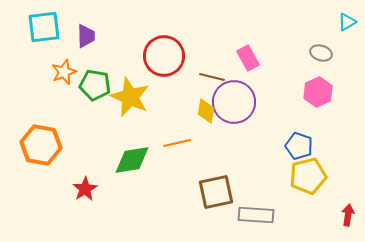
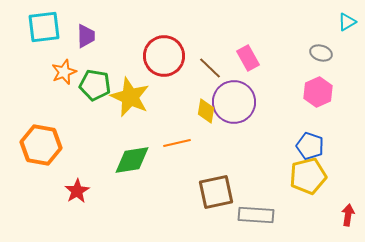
brown line: moved 2 px left, 9 px up; rotated 30 degrees clockwise
blue pentagon: moved 11 px right
red star: moved 8 px left, 2 px down
